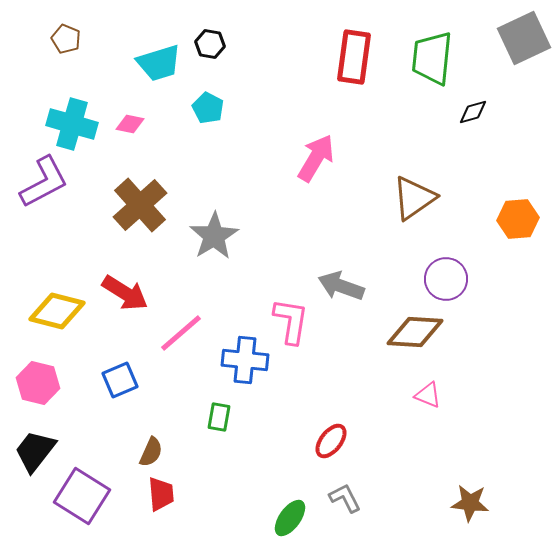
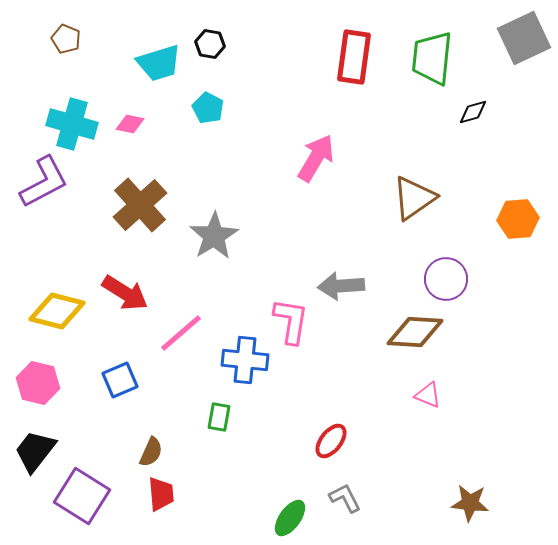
gray arrow: rotated 24 degrees counterclockwise
